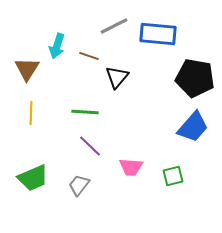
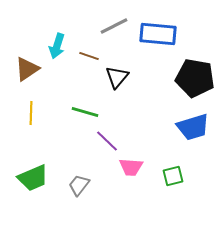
brown triangle: rotated 24 degrees clockwise
green line: rotated 12 degrees clockwise
blue trapezoid: rotated 32 degrees clockwise
purple line: moved 17 px right, 5 px up
